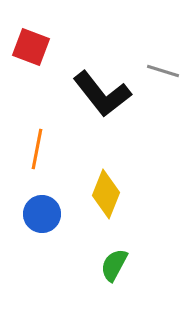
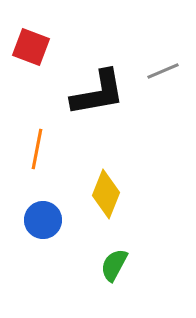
gray line: rotated 40 degrees counterclockwise
black L-shape: moved 4 px left, 1 px up; rotated 62 degrees counterclockwise
blue circle: moved 1 px right, 6 px down
